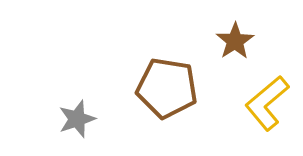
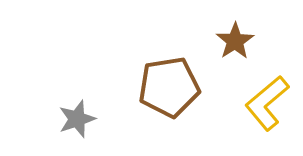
brown pentagon: moved 2 px right, 1 px up; rotated 18 degrees counterclockwise
